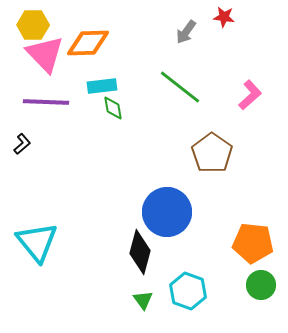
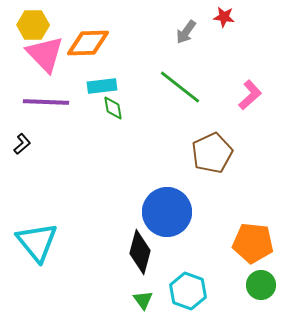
brown pentagon: rotated 12 degrees clockwise
